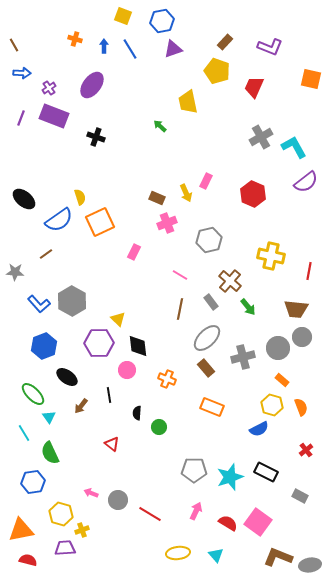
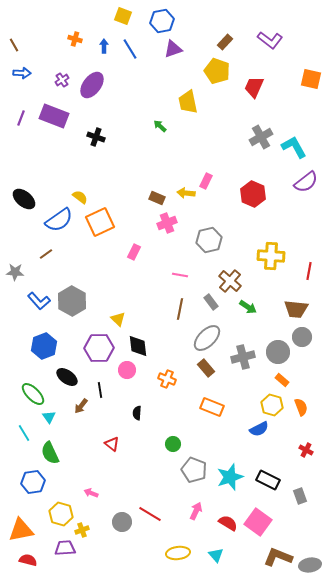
purple L-shape at (270, 47): moved 7 px up; rotated 15 degrees clockwise
purple cross at (49, 88): moved 13 px right, 8 px up
yellow arrow at (186, 193): rotated 120 degrees clockwise
yellow semicircle at (80, 197): rotated 35 degrees counterclockwise
yellow cross at (271, 256): rotated 8 degrees counterclockwise
pink line at (180, 275): rotated 21 degrees counterclockwise
blue L-shape at (39, 304): moved 3 px up
green arrow at (248, 307): rotated 18 degrees counterclockwise
purple hexagon at (99, 343): moved 5 px down
gray circle at (278, 348): moved 4 px down
black line at (109, 395): moved 9 px left, 5 px up
green circle at (159, 427): moved 14 px right, 17 px down
red cross at (306, 450): rotated 24 degrees counterclockwise
gray pentagon at (194, 470): rotated 20 degrees clockwise
black rectangle at (266, 472): moved 2 px right, 8 px down
gray rectangle at (300, 496): rotated 42 degrees clockwise
gray circle at (118, 500): moved 4 px right, 22 px down
